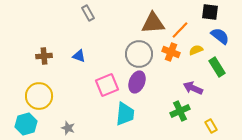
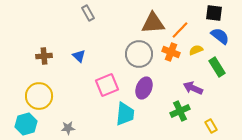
black square: moved 4 px right, 1 px down
blue triangle: rotated 24 degrees clockwise
purple ellipse: moved 7 px right, 6 px down
gray star: rotated 24 degrees counterclockwise
